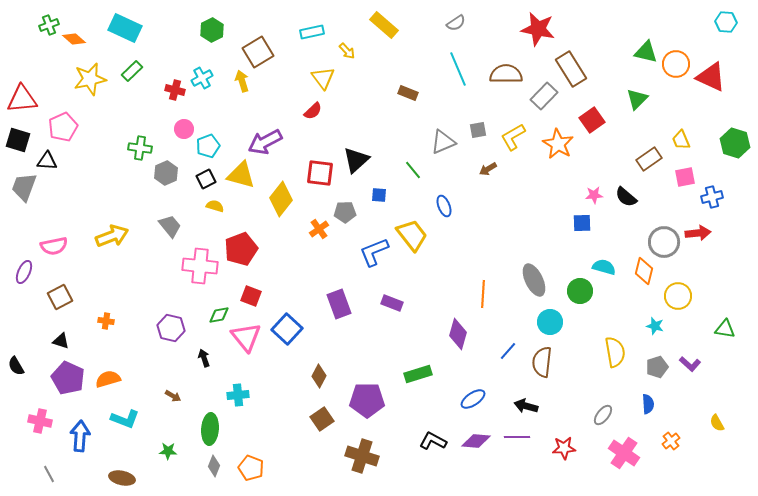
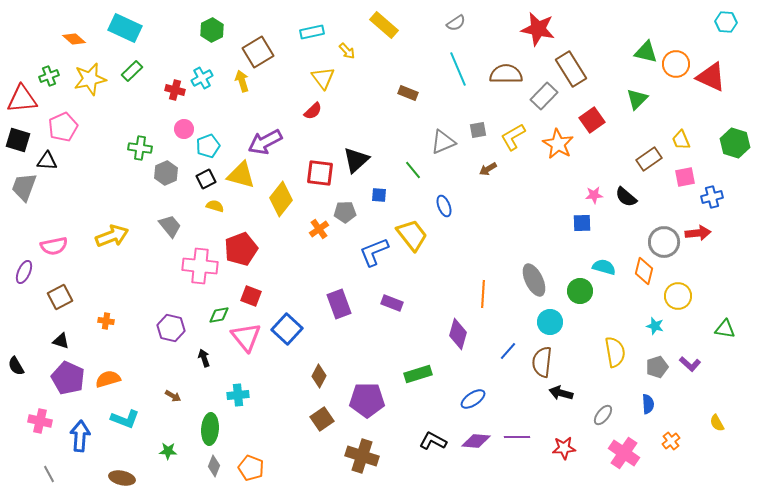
green cross at (49, 25): moved 51 px down
black arrow at (526, 406): moved 35 px right, 13 px up
